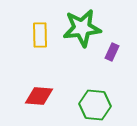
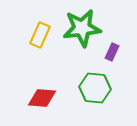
yellow rectangle: rotated 25 degrees clockwise
red diamond: moved 3 px right, 2 px down
green hexagon: moved 17 px up
